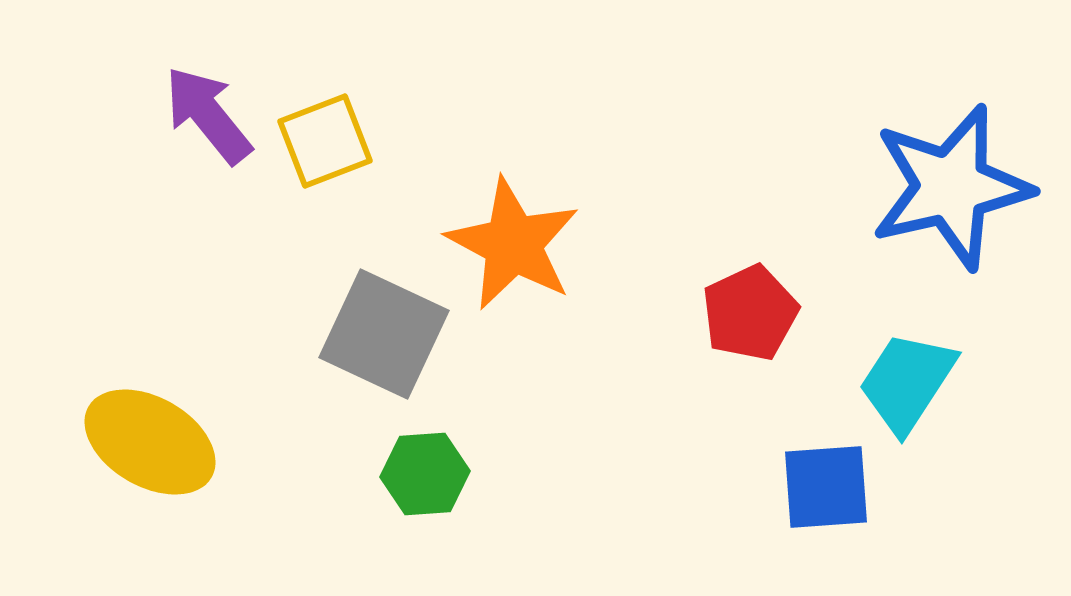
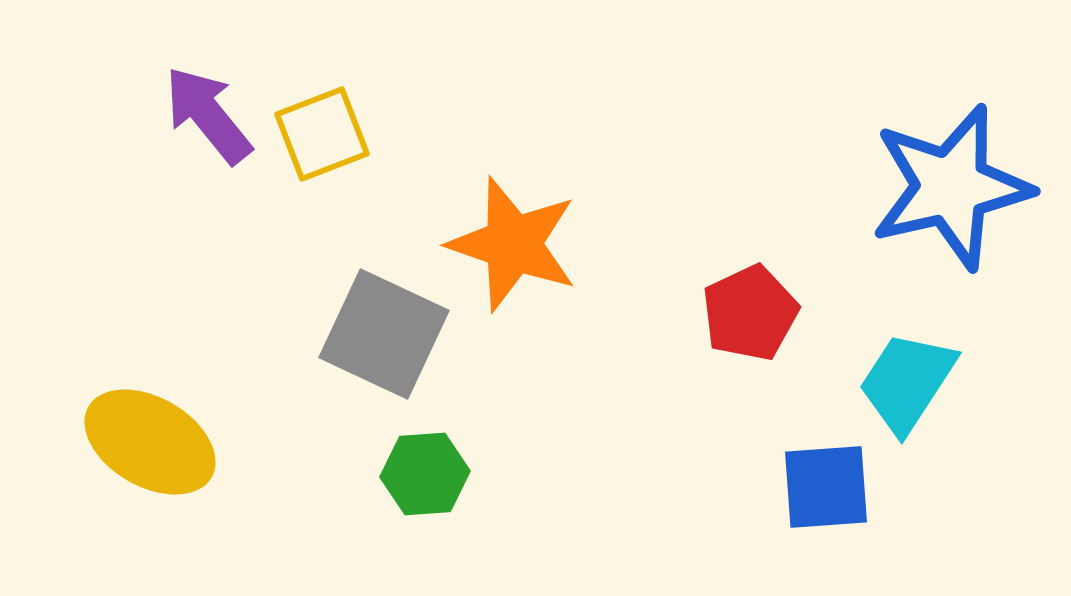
yellow square: moved 3 px left, 7 px up
orange star: rotated 9 degrees counterclockwise
